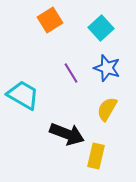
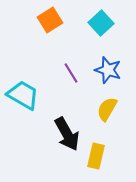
cyan square: moved 5 px up
blue star: moved 1 px right, 2 px down
black arrow: rotated 40 degrees clockwise
